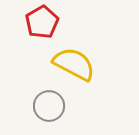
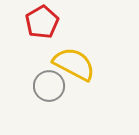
gray circle: moved 20 px up
